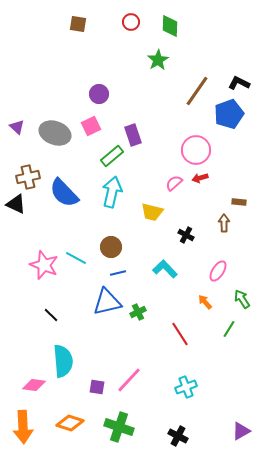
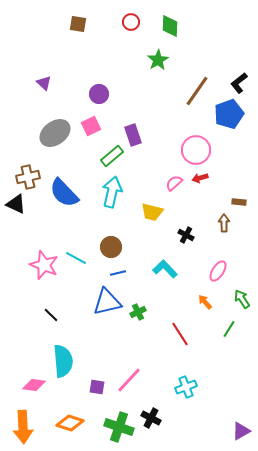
black L-shape at (239, 83): rotated 65 degrees counterclockwise
purple triangle at (17, 127): moved 27 px right, 44 px up
gray ellipse at (55, 133): rotated 56 degrees counterclockwise
black cross at (178, 436): moved 27 px left, 18 px up
